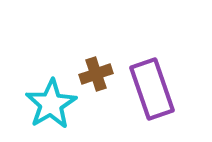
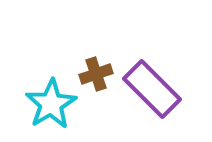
purple rectangle: rotated 26 degrees counterclockwise
